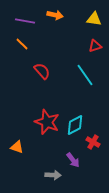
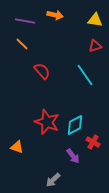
yellow triangle: moved 1 px right, 1 px down
purple arrow: moved 4 px up
gray arrow: moved 5 px down; rotated 133 degrees clockwise
